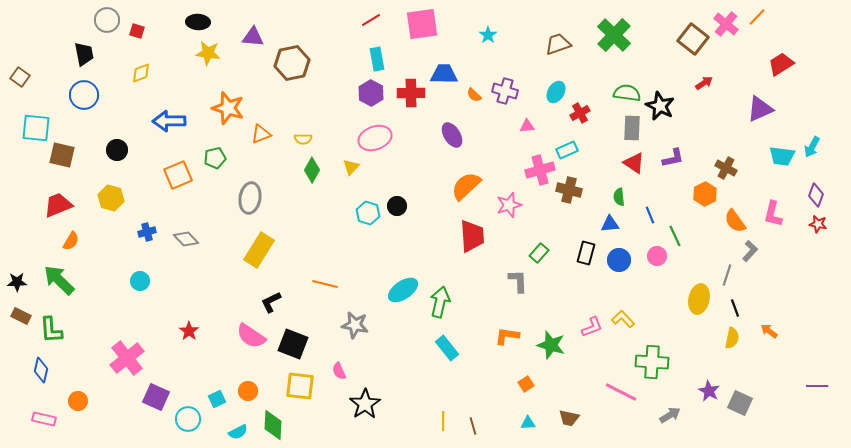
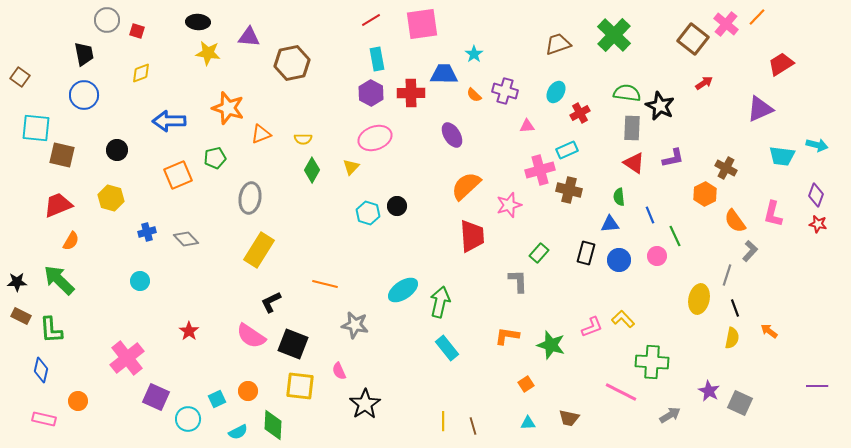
cyan star at (488, 35): moved 14 px left, 19 px down
purple triangle at (253, 37): moved 4 px left
cyan arrow at (812, 147): moved 5 px right, 2 px up; rotated 105 degrees counterclockwise
